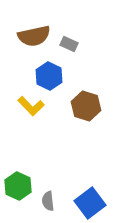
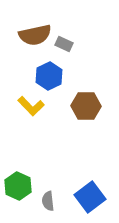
brown semicircle: moved 1 px right, 1 px up
gray rectangle: moved 5 px left
blue hexagon: rotated 8 degrees clockwise
brown hexagon: rotated 16 degrees counterclockwise
blue square: moved 6 px up
